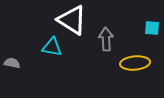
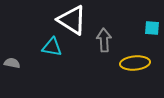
gray arrow: moved 2 px left, 1 px down
